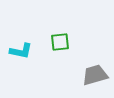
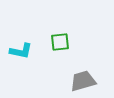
gray trapezoid: moved 12 px left, 6 px down
